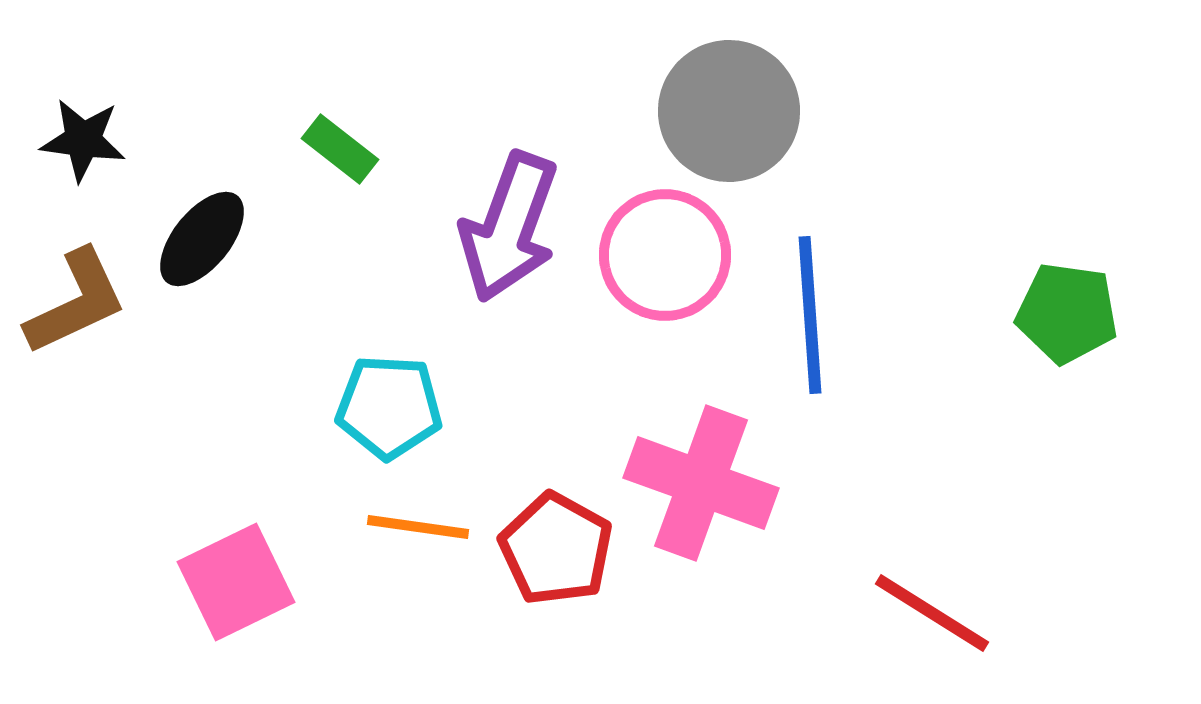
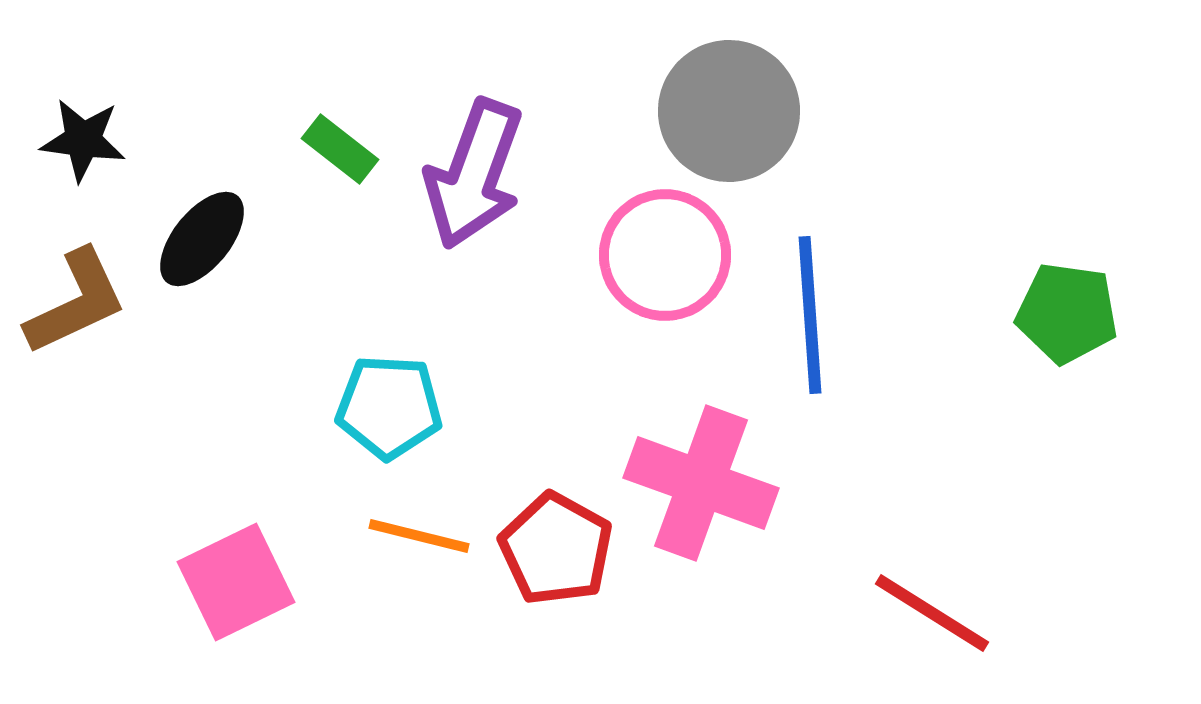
purple arrow: moved 35 px left, 53 px up
orange line: moved 1 px right, 9 px down; rotated 6 degrees clockwise
